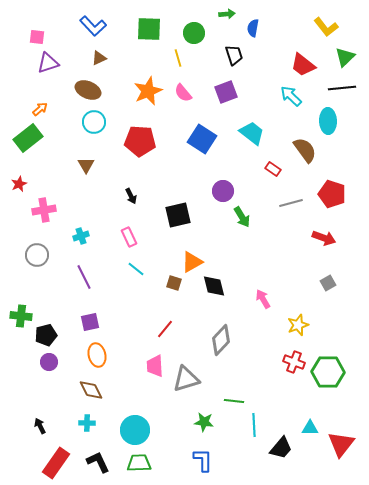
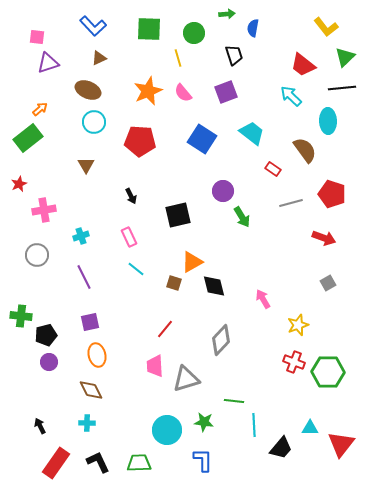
cyan circle at (135, 430): moved 32 px right
